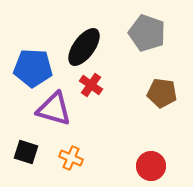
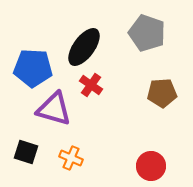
brown pentagon: rotated 12 degrees counterclockwise
